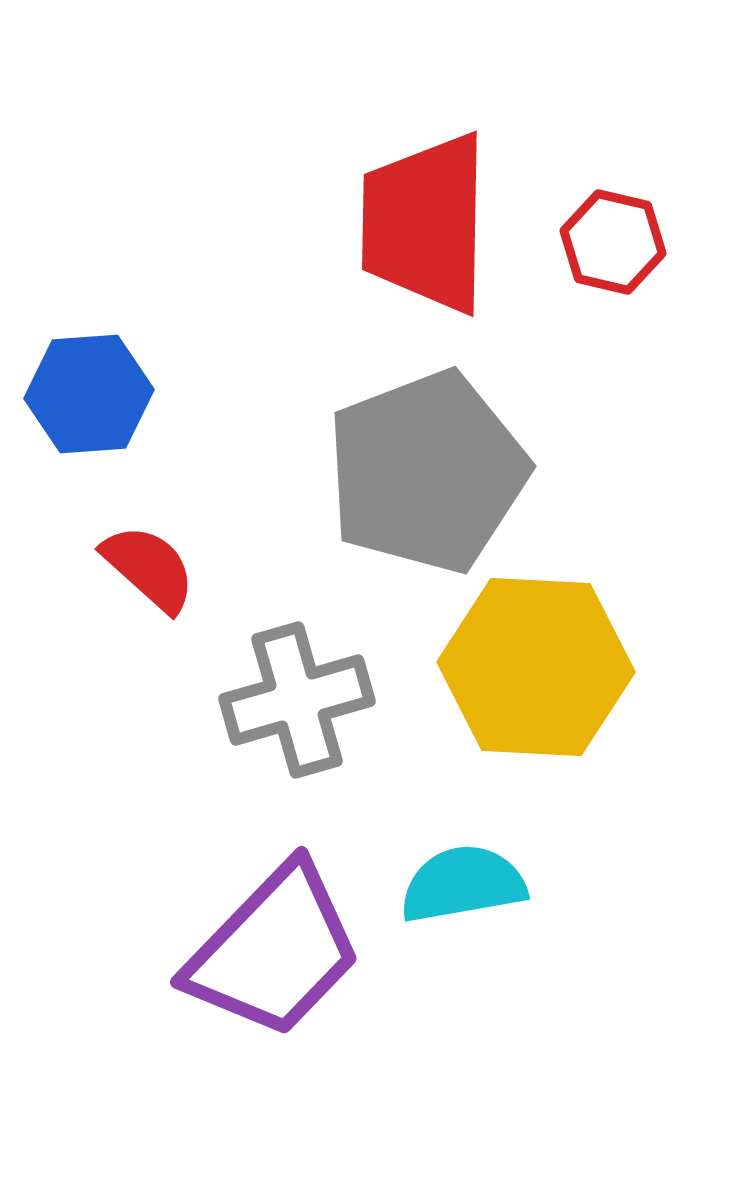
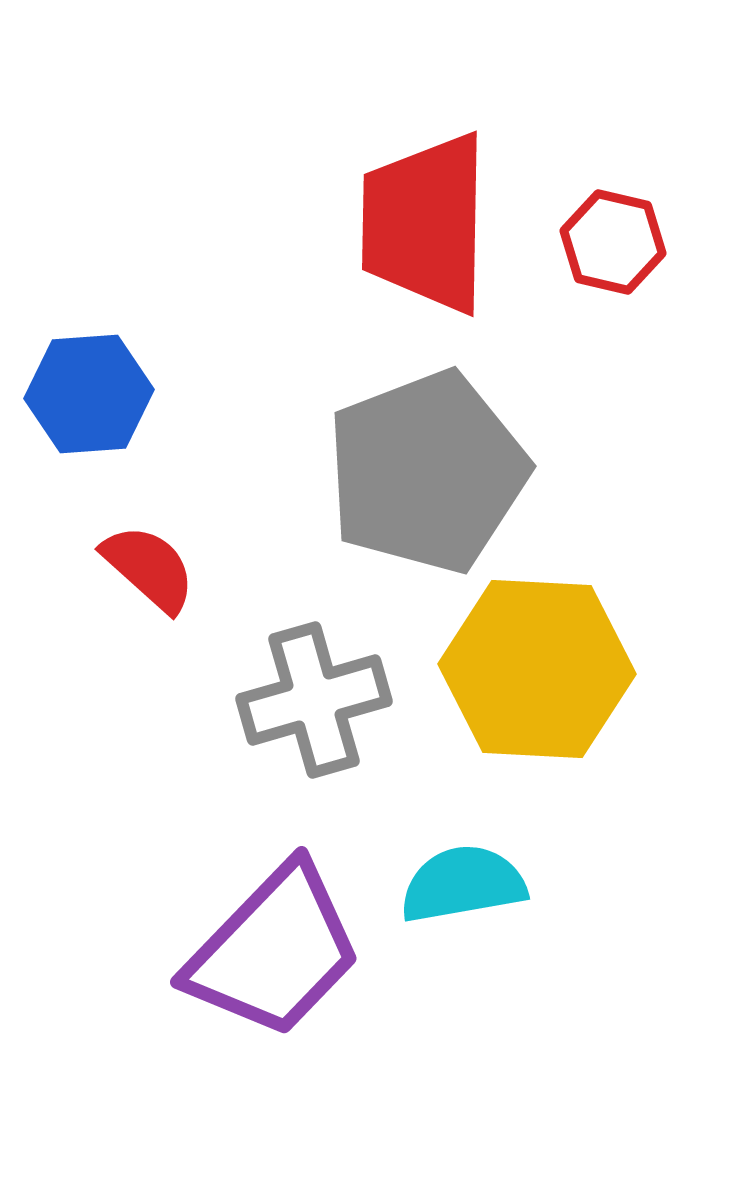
yellow hexagon: moved 1 px right, 2 px down
gray cross: moved 17 px right
